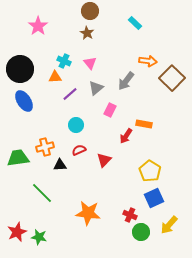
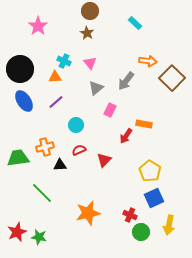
purple line: moved 14 px left, 8 px down
orange star: rotated 20 degrees counterclockwise
yellow arrow: rotated 30 degrees counterclockwise
